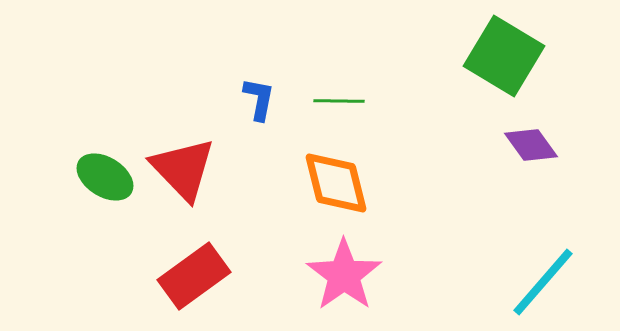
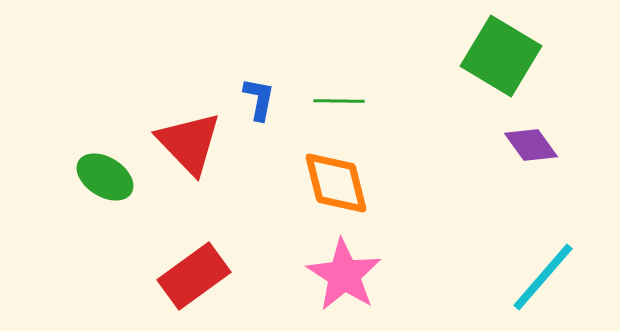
green square: moved 3 px left
red triangle: moved 6 px right, 26 px up
pink star: rotated 4 degrees counterclockwise
cyan line: moved 5 px up
